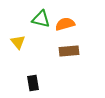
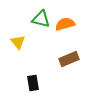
brown rectangle: moved 8 px down; rotated 18 degrees counterclockwise
